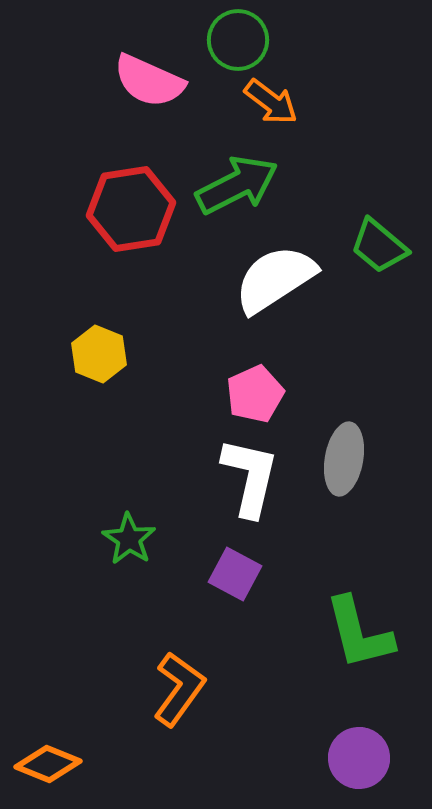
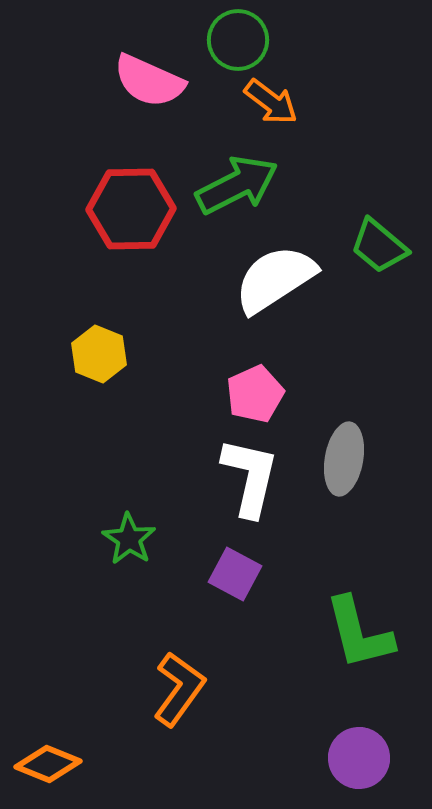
red hexagon: rotated 8 degrees clockwise
